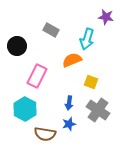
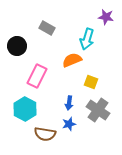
gray rectangle: moved 4 px left, 2 px up
